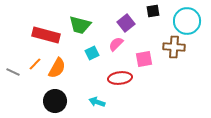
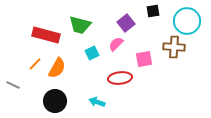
gray line: moved 13 px down
